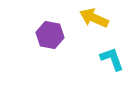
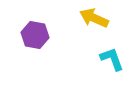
purple hexagon: moved 15 px left
